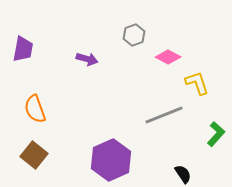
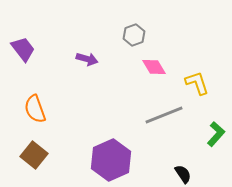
purple trapezoid: rotated 48 degrees counterclockwise
pink diamond: moved 14 px left, 10 px down; rotated 30 degrees clockwise
